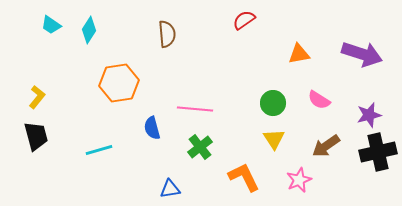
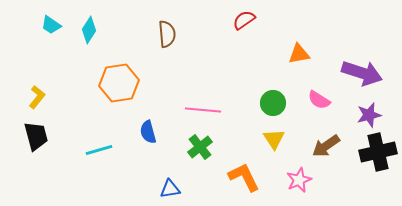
purple arrow: moved 19 px down
pink line: moved 8 px right, 1 px down
blue semicircle: moved 4 px left, 4 px down
